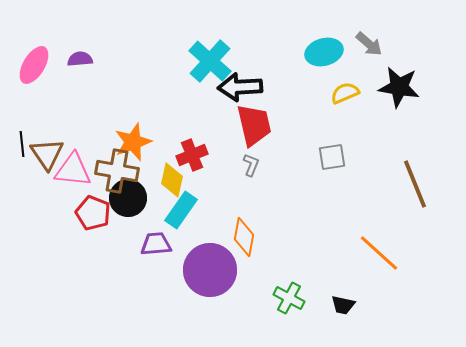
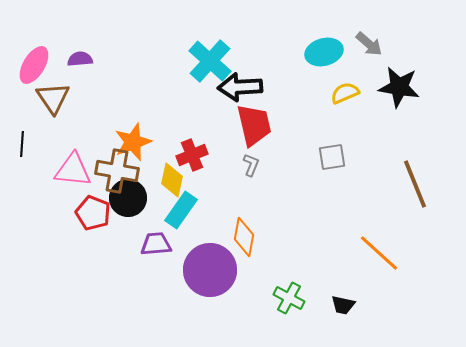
black line: rotated 10 degrees clockwise
brown triangle: moved 6 px right, 56 px up
